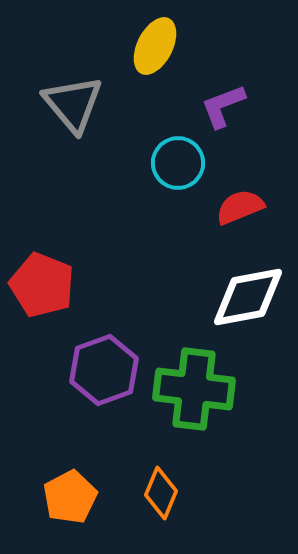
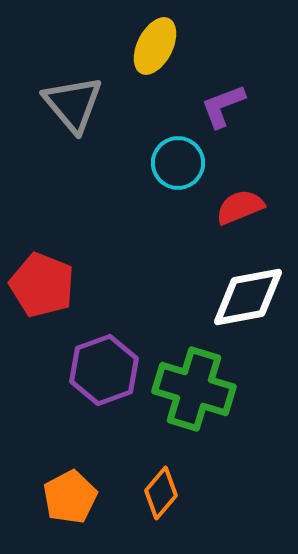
green cross: rotated 10 degrees clockwise
orange diamond: rotated 18 degrees clockwise
